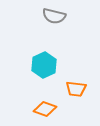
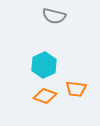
orange diamond: moved 13 px up
